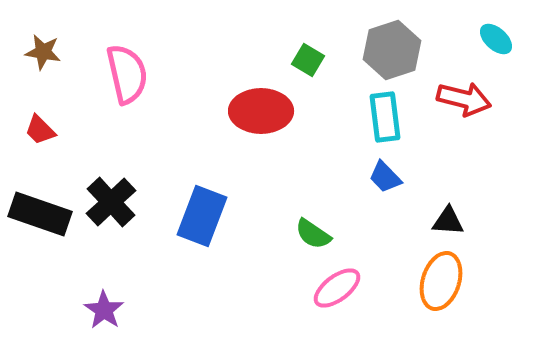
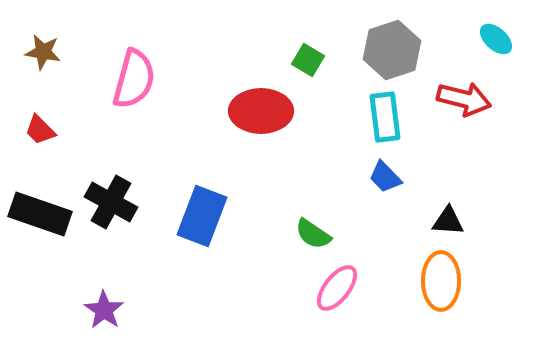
pink semicircle: moved 7 px right, 5 px down; rotated 28 degrees clockwise
black cross: rotated 18 degrees counterclockwise
orange ellipse: rotated 18 degrees counterclockwise
pink ellipse: rotated 15 degrees counterclockwise
